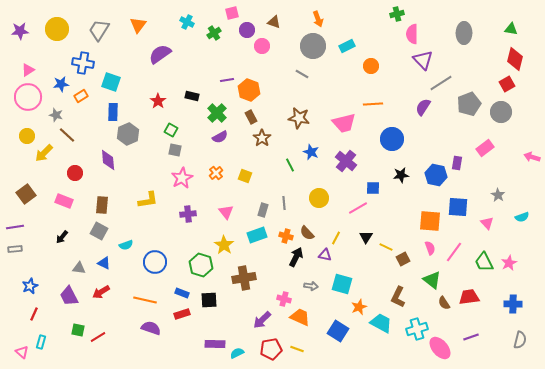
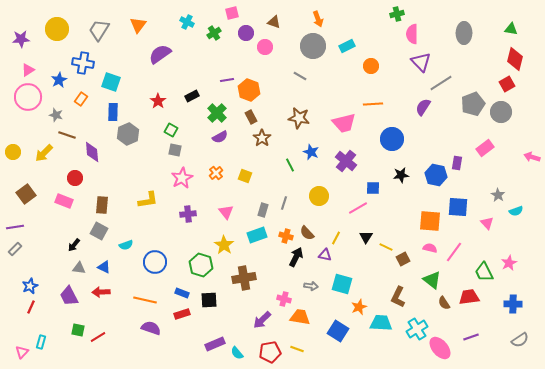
purple circle at (247, 30): moved 1 px left, 3 px down
purple star at (20, 31): moved 1 px right, 8 px down
pink circle at (262, 46): moved 3 px right, 1 px down
purple triangle at (423, 60): moved 2 px left, 2 px down
gray line at (302, 74): moved 2 px left, 2 px down
blue star at (61, 84): moved 2 px left, 4 px up; rotated 21 degrees counterclockwise
orange rectangle at (81, 96): moved 3 px down; rotated 24 degrees counterclockwise
black rectangle at (192, 96): rotated 40 degrees counterclockwise
gray pentagon at (469, 104): moved 4 px right
brown line at (67, 135): rotated 24 degrees counterclockwise
yellow circle at (27, 136): moved 14 px left, 16 px down
purple diamond at (108, 160): moved 16 px left, 8 px up
red circle at (75, 173): moved 5 px down
yellow circle at (319, 198): moved 2 px up
gray line at (284, 203): rotated 24 degrees clockwise
cyan semicircle at (522, 217): moved 6 px left, 6 px up
black arrow at (62, 237): moved 12 px right, 8 px down
pink semicircle at (430, 248): rotated 56 degrees counterclockwise
gray rectangle at (15, 249): rotated 40 degrees counterclockwise
green trapezoid at (484, 262): moved 10 px down
blue triangle at (104, 263): moved 4 px down
red arrow at (101, 292): rotated 30 degrees clockwise
red line at (34, 314): moved 3 px left, 7 px up
orange trapezoid at (300, 317): rotated 15 degrees counterclockwise
cyan trapezoid at (381, 323): rotated 25 degrees counterclockwise
cyan cross at (417, 329): rotated 15 degrees counterclockwise
gray semicircle at (520, 340): rotated 42 degrees clockwise
purple rectangle at (215, 344): rotated 24 degrees counterclockwise
red pentagon at (271, 349): moved 1 px left, 3 px down
pink triangle at (22, 352): rotated 32 degrees clockwise
cyan semicircle at (237, 353): rotated 104 degrees counterclockwise
